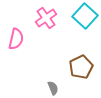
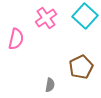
gray semicircle: moved 3 px left, 3 px up; rotated 32 degrees clockwise
